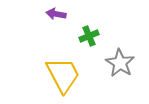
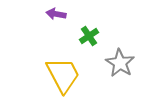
green cross: rotated 12 degrees counterclockwise
